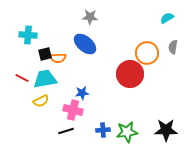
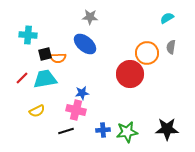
gray semicircle: moved 2 px left
red line: rotated 72 degrees counterclockwise
yellow semicircle: moved 4 px left, 10 px down
pink cross: moved 3 px right
black star: moved 1 px right, 1 px up
